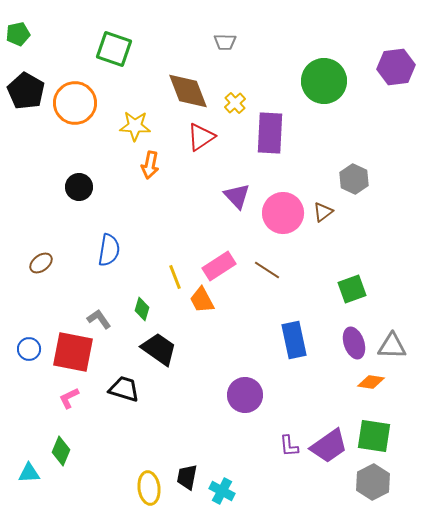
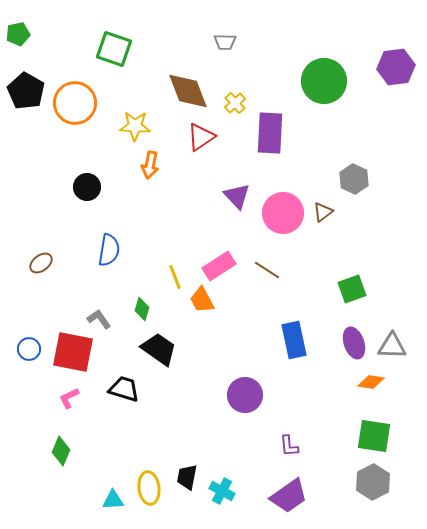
black circle at (79, 187): moved 8 px right
purple trapezoid at (329, 446): moved 40 px left, 50 px down
cyan triangle at (29, 473): moved 84 px right, 27 px down
